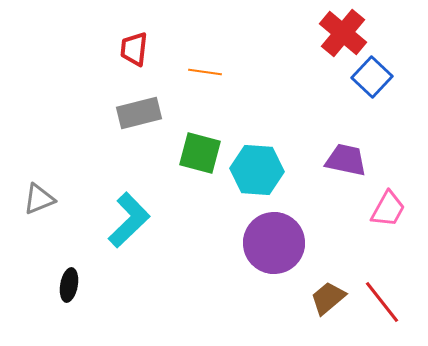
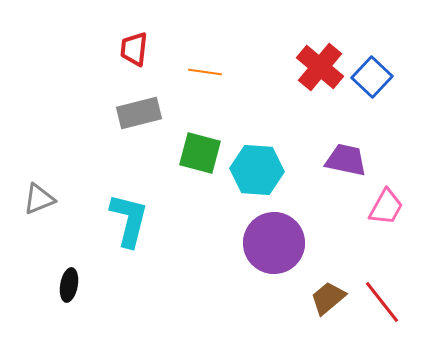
red cross: moved 23 px left, 34 px down
pink trapezoid: moved 2 px left, 2 px up
cyan L-shape: rotated 32 degrees counterclockwise
